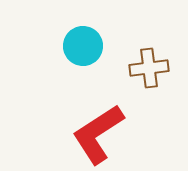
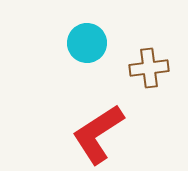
cyan circle: moved 4 px right, 3 px up
